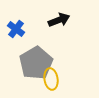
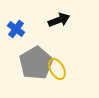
yellow ellipse: moved 6 px right, 10 px up; rotated 20 degrees counterclockwise
